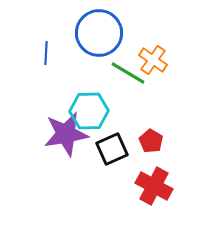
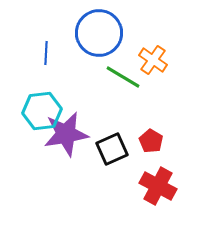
green line: moved 5 px left, 4 px down
cyan hexagon: moved 47 px left; rotated 6 degrees counterclockwise
red cross: moved 4 px right
